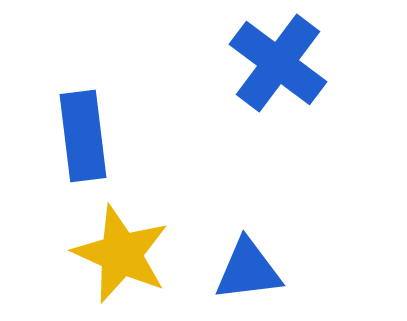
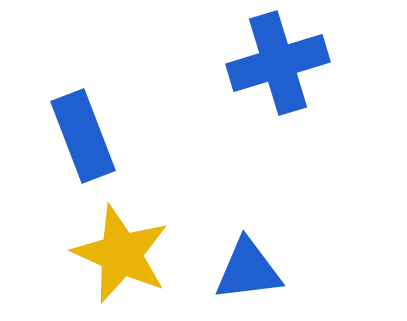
blue cross: rotated 36 degrees clockwise
blue rectangle: rotated 14 degrees counterclockwise
